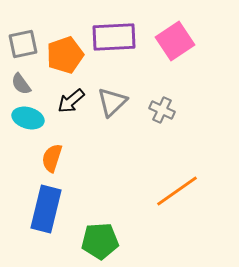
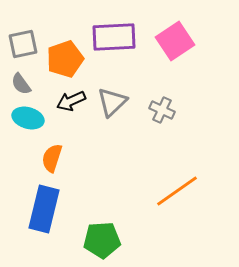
orange pentagon: moved 4 px down
black arrow: rotated 16 degrees clockwise
blue rectangle: moved 2 px left
green pentagon: moved 2 px right, 1 px up
